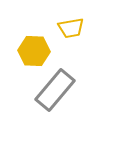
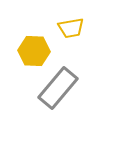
gray rectangle: moved 3 px right, 2 px up
